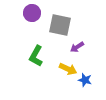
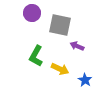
purple arrow: moved 1 px up; rotated 56 degrees clockwise
yellow arrow: moved 8 px left
blue star: rotated 16 degrees clockwise
